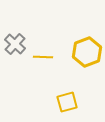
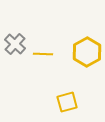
yellow hexagon: rotated 8 degrees counterclockwise
yellow line: moved 3 px up
